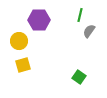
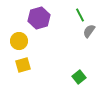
green line: rotated 40 degrees counterclockwise
purple hexagon: moved 2 px up; rotated 15 degrees counterclockwise
green square: rotated 16 degrees clockwise
